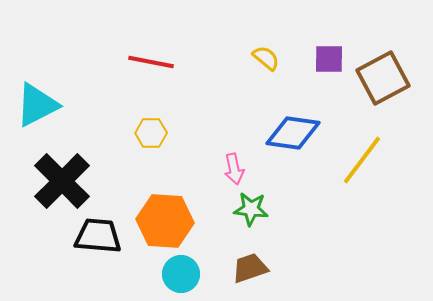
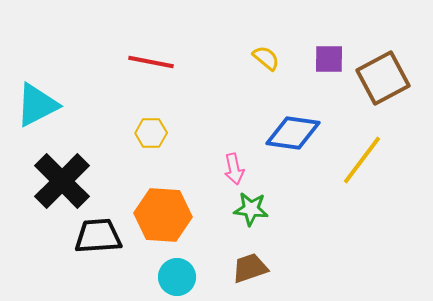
orange hexagon: moved 2 px left, 6 px up
black trapezoid: rotated 9 degrees counterclockwise
cyan circle: moved 4 px left, 3 px down
